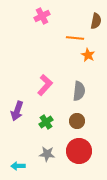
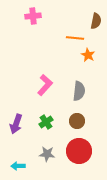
pink cross: moved 9 px left; rotated 21 degrees clockwise
purple arrow: moved 1 px left, 13 px down
